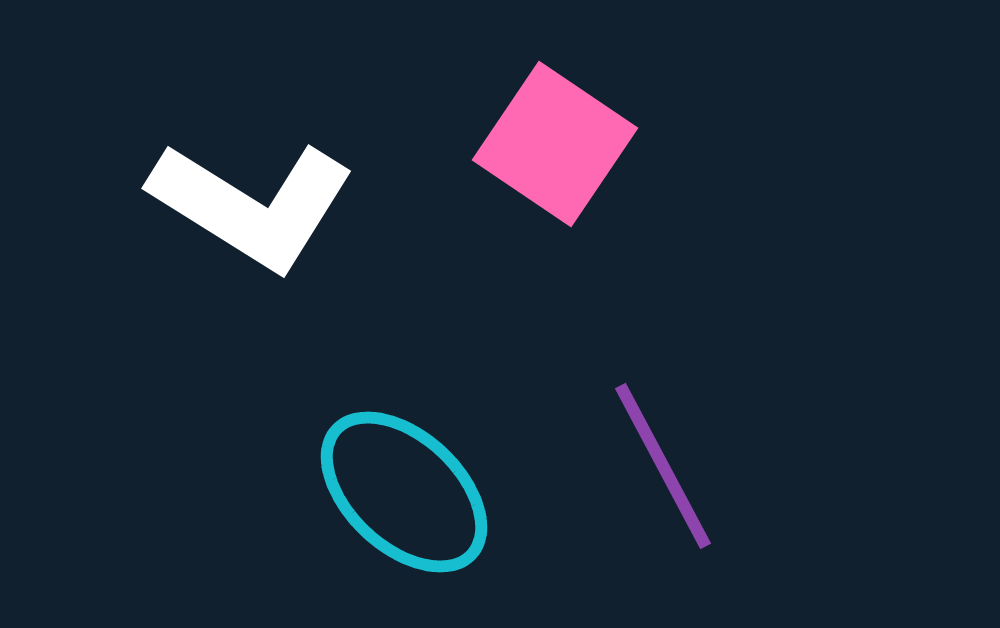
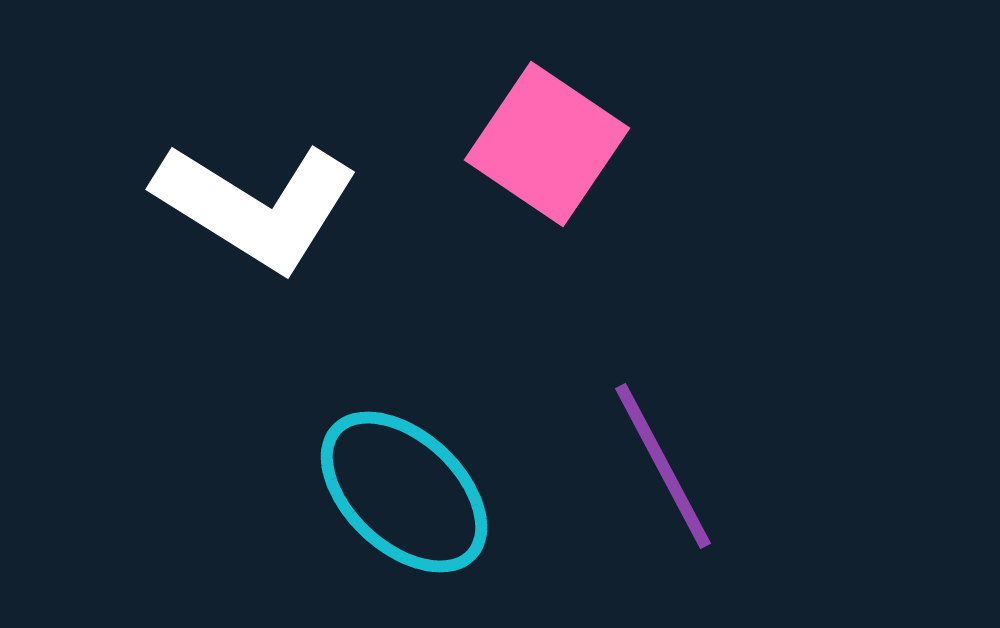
pink square: moved 8 px left
white L-shape: moved 4 px right, 1 px down
